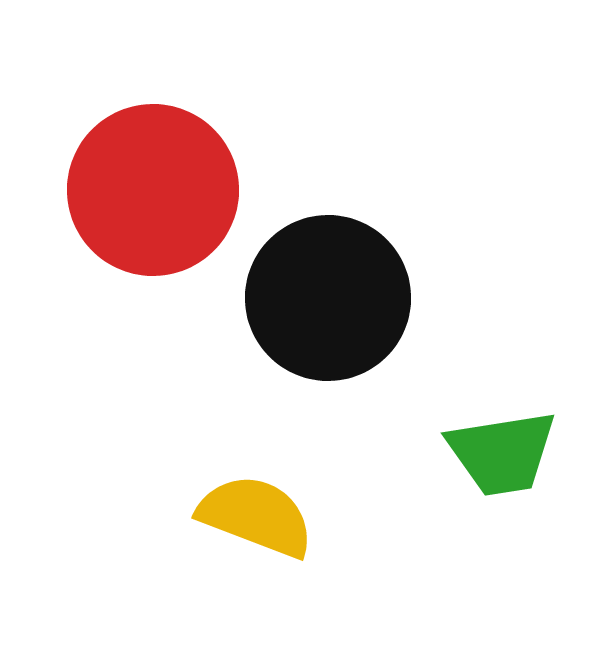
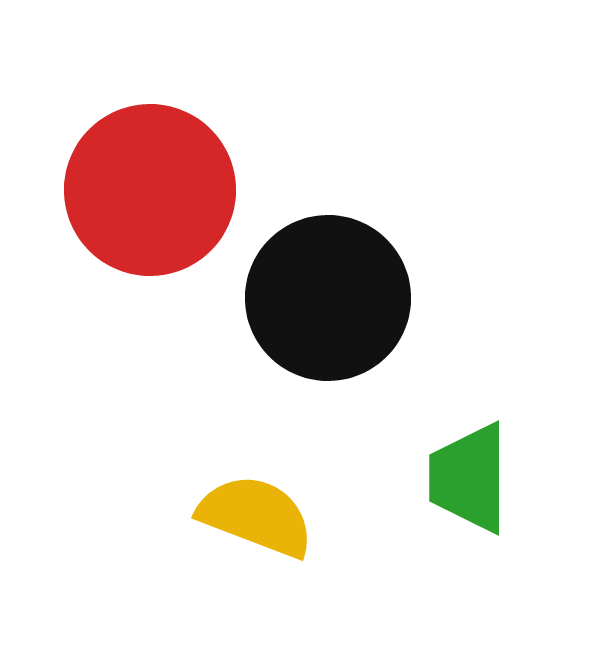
red circle: moved 3 px left
green trapezoid: moved 33 px left, 25 px down; rotated 99 degrees clockwise
